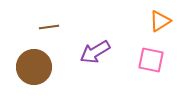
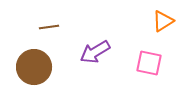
orange triangle: moved 3 px right
pink square: moved 2 px left, 3 px down
